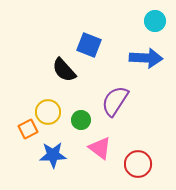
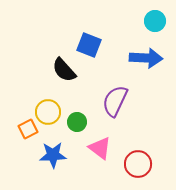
purple semicircle: rotated 8 degrees counterclockwise
green circle: moved 4 px left, 2 px down
